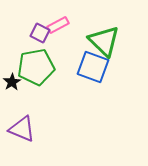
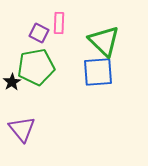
pink rectangle: moved 1 px right, 2 px up; rotated 60 degrees counterclockwise
purple square: moved 1 px left
blue square: moved 5 px right, 5 px down; rotated 24 degrees counterclockwise
purple triangle: rotated 28 degrees clockwise
